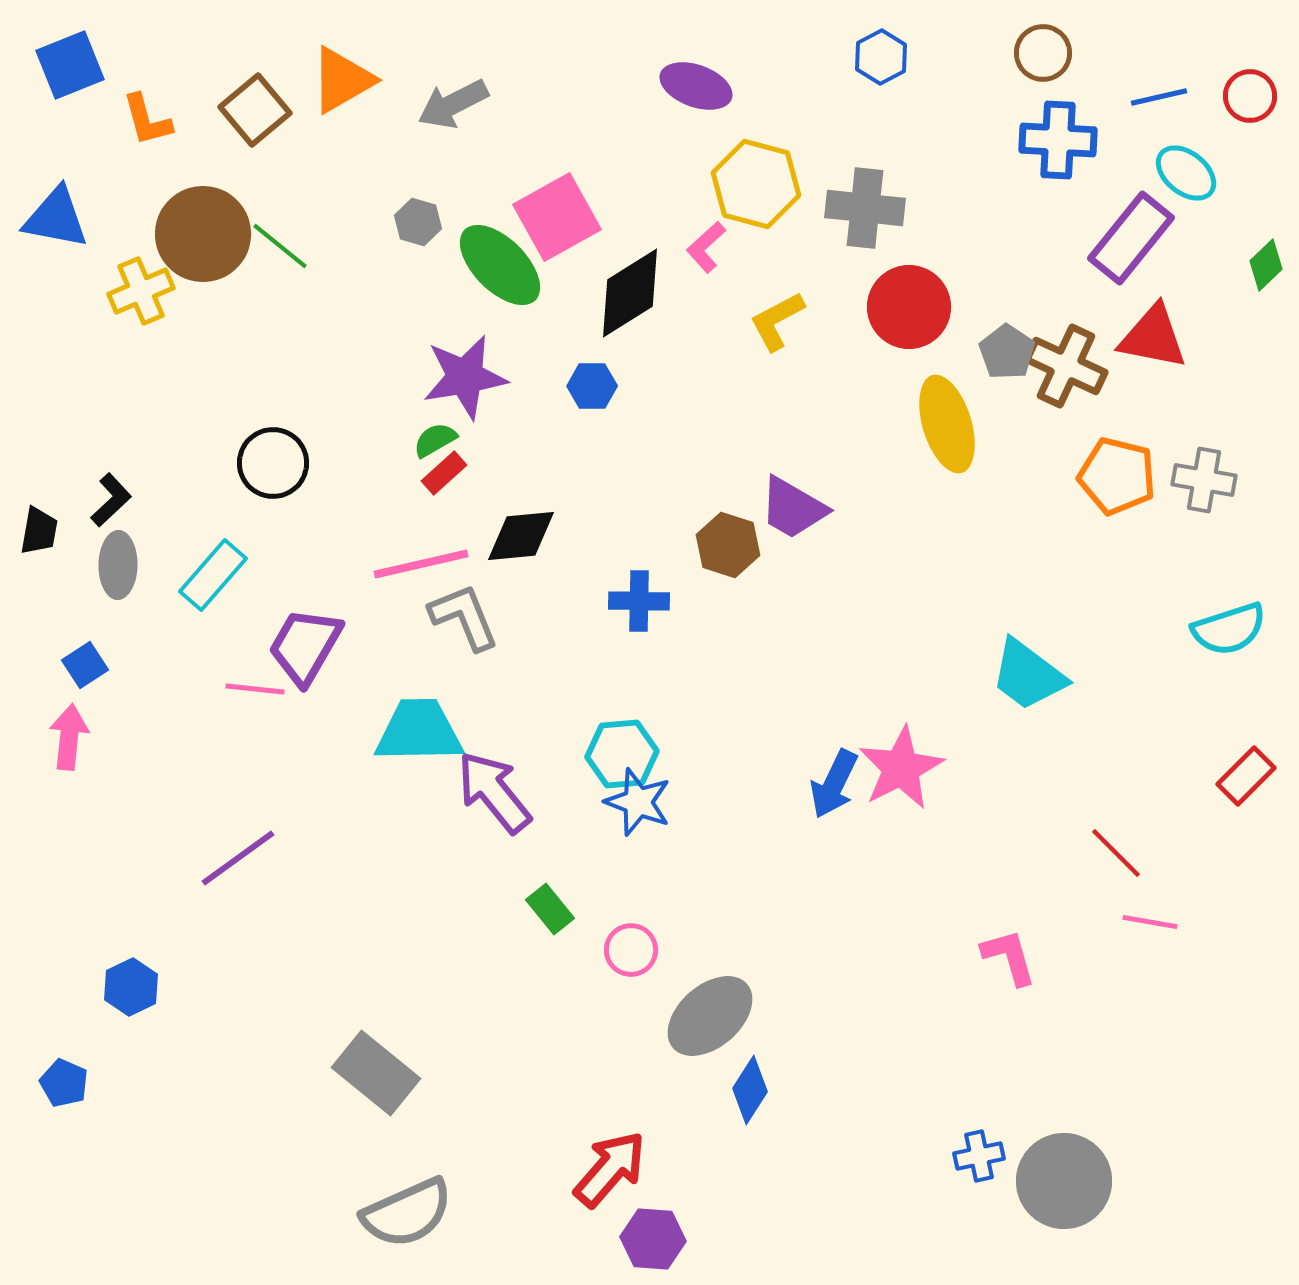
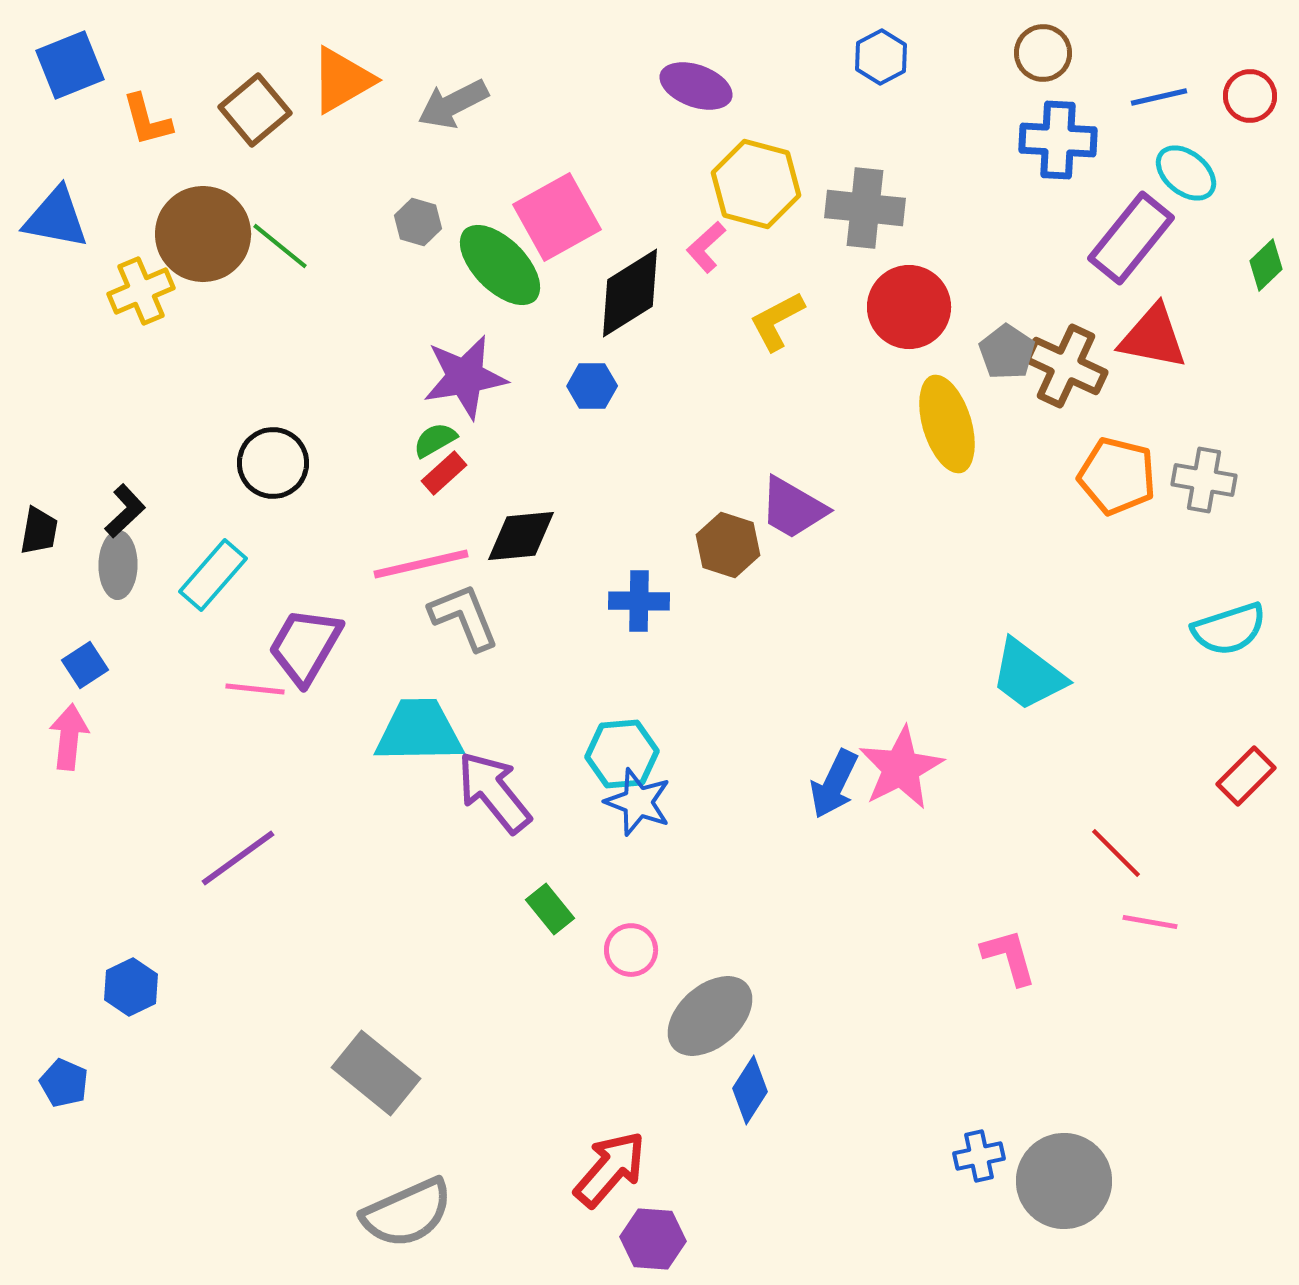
black L-shape at (111, 500): moved 14 px right, 11 px down
